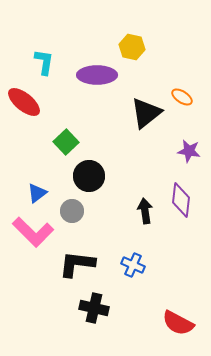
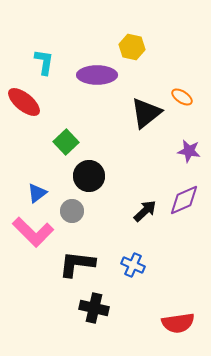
purple diamond: moved 3 px right; rotated 60 degrees clockwise
black arrow: rotated 55 degrees clockwise
red semicircle: rotated 36 degrees counterclockwise
